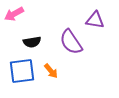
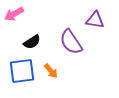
black semicircle: rotated 24 degrees counterclockwise
